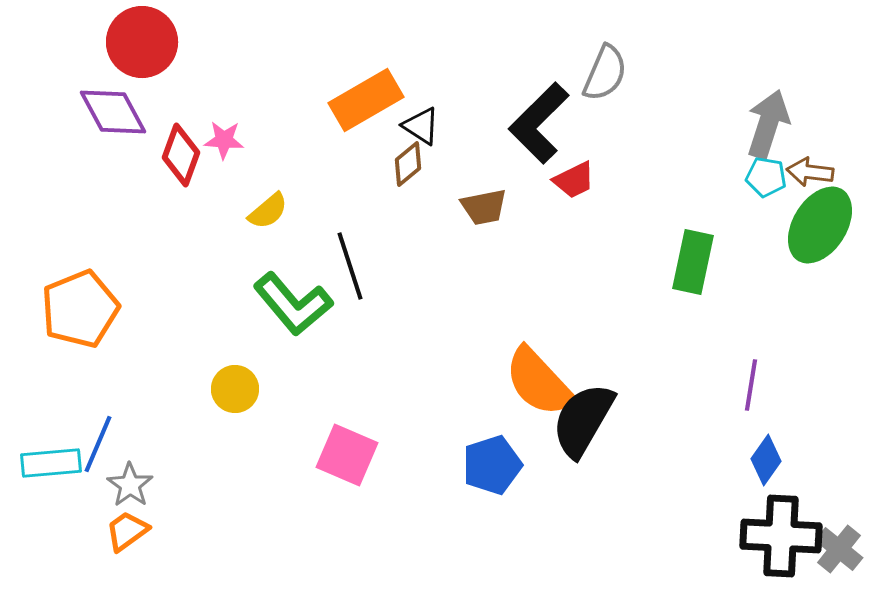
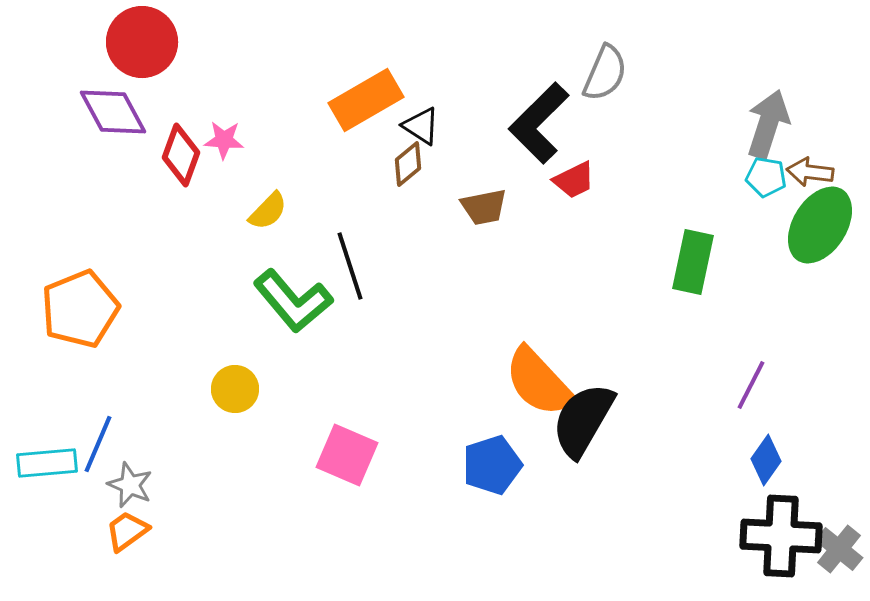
yellow semicircle: rotated 6 degrees counterclockwise
green L-shape: moved 3 px up
purple line: rotated 18 degrees clockwise
cyan rectangle: moved 4 px left
gray star: rotated 12 degrees counterclockwise
